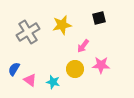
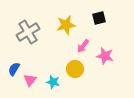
yellow star: moved 4 px right
pink star: moved 4 px right, 9 px up; rotated 12 degrees clockwise
pink triangle: rotated 32 degrees clockwise
